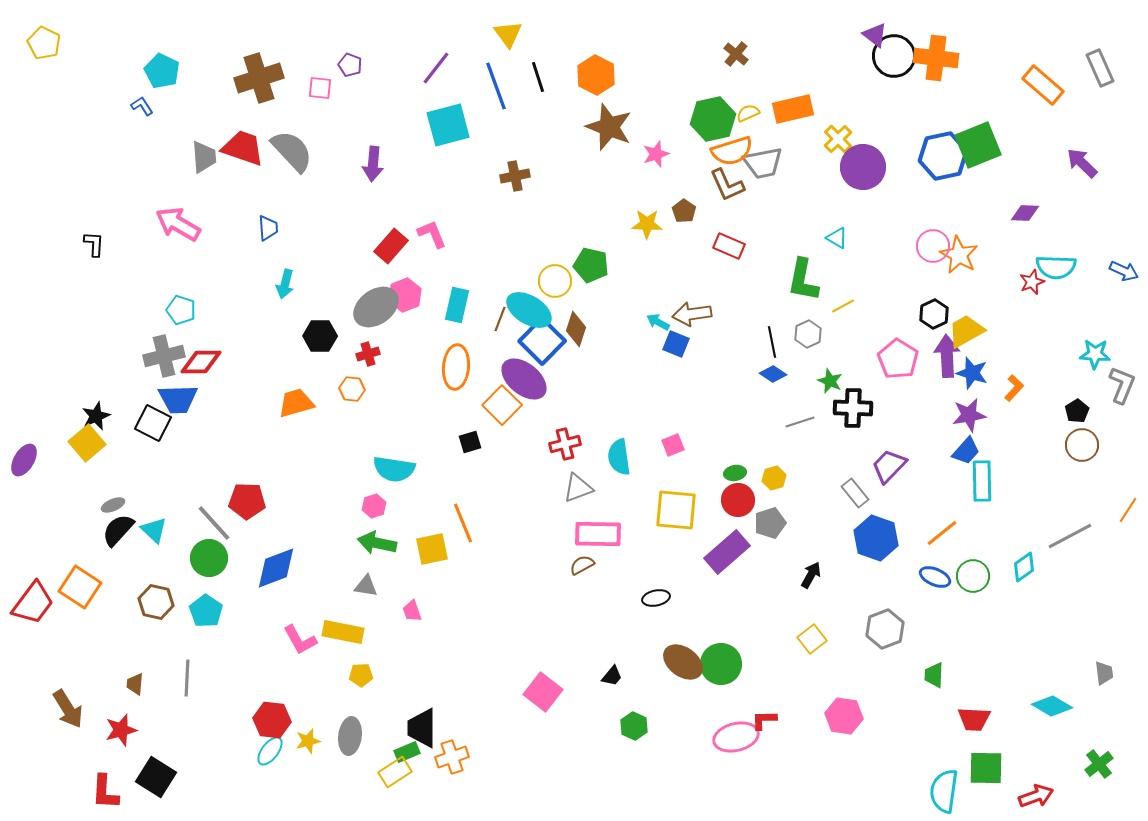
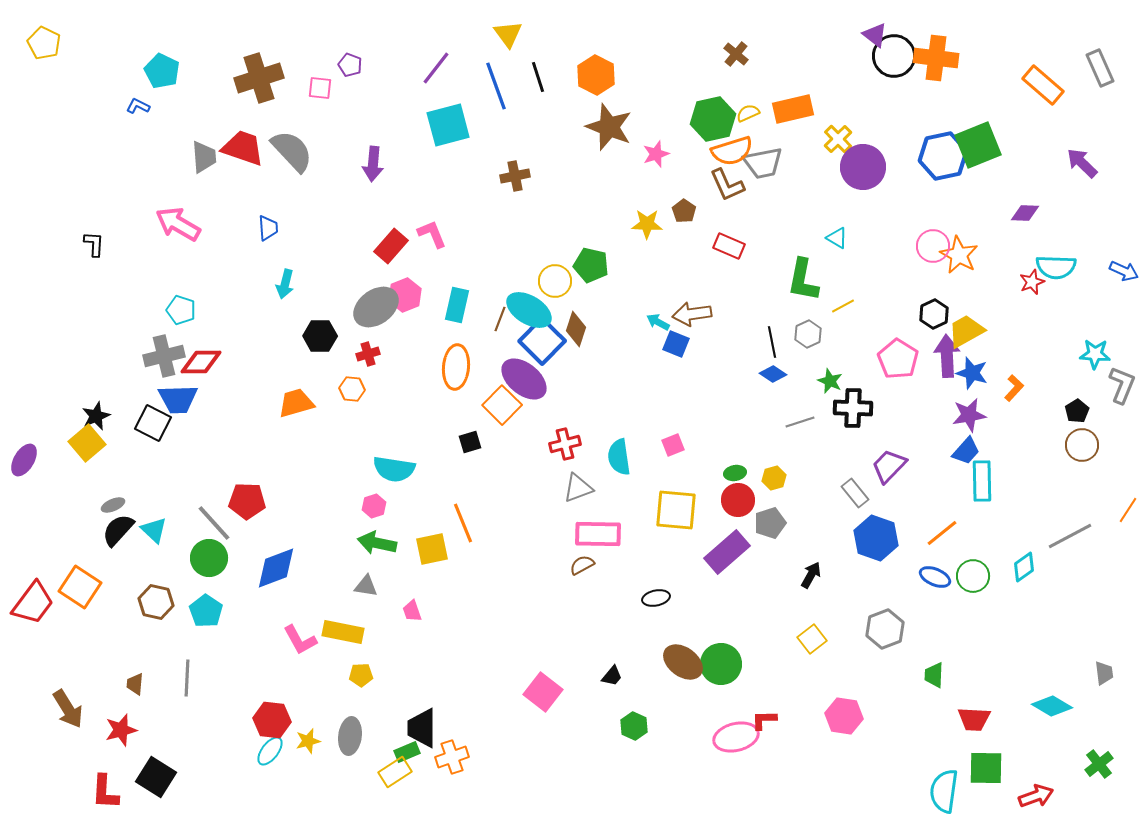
blue L-shape at (142, 106): moved 4 px left; rotated 30 degrees counterclockwise
